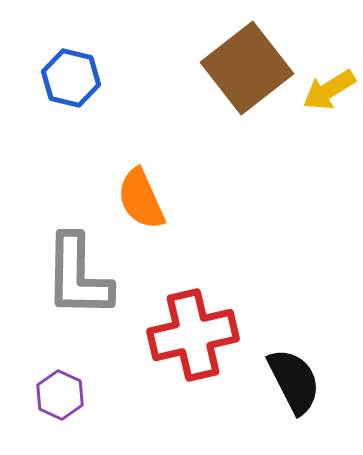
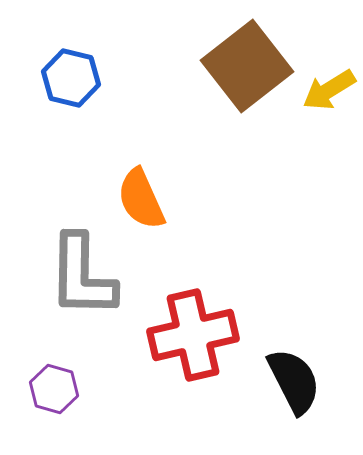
brown square: moved 2 px up
gray L-shape: moved 4 px right
purple hexagon: moved 6 px left, 6 px up; rotated 9 degrees counterclockwise
